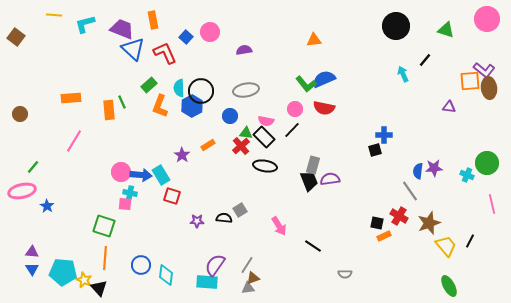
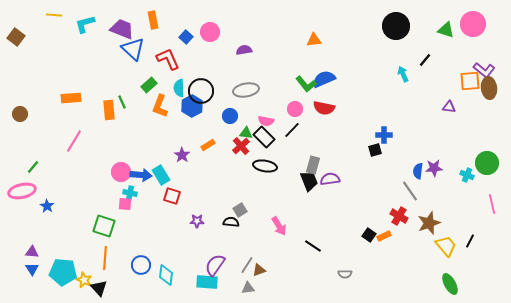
pink circle at (487, 19): moved 14 px left, 5 px down
red L-shape at (165, 53): moved 3 px right, 6 px down
black semicircle at (224, 218): moved 7 px right, 4 px down
black square at (377, 223): moved 8 px left, 12 px down; rotated 24 degrees clockwise
brown triangle at (253, 278): moved 6 px right, 8 px up
green ellipse at (449, 286): moved 1 px right, 2 px up
